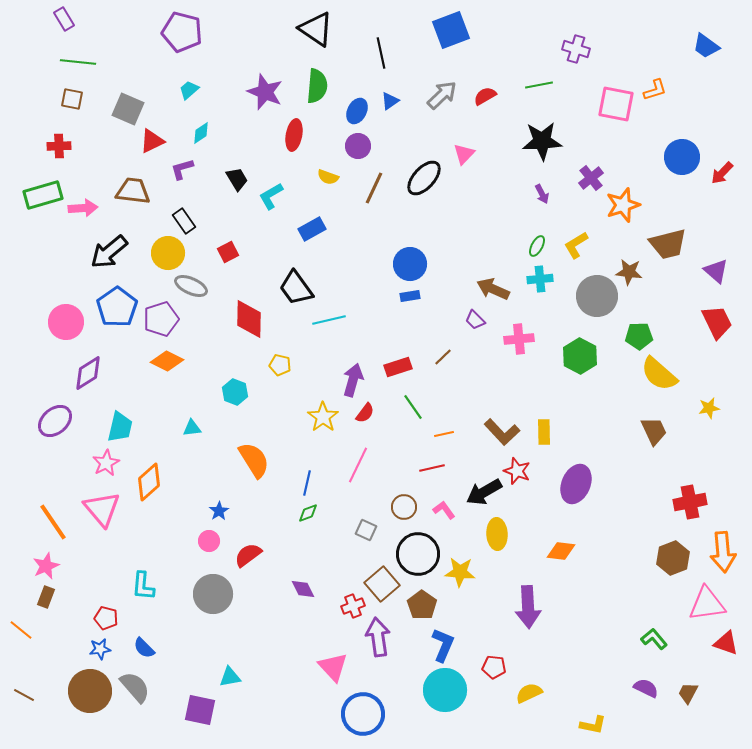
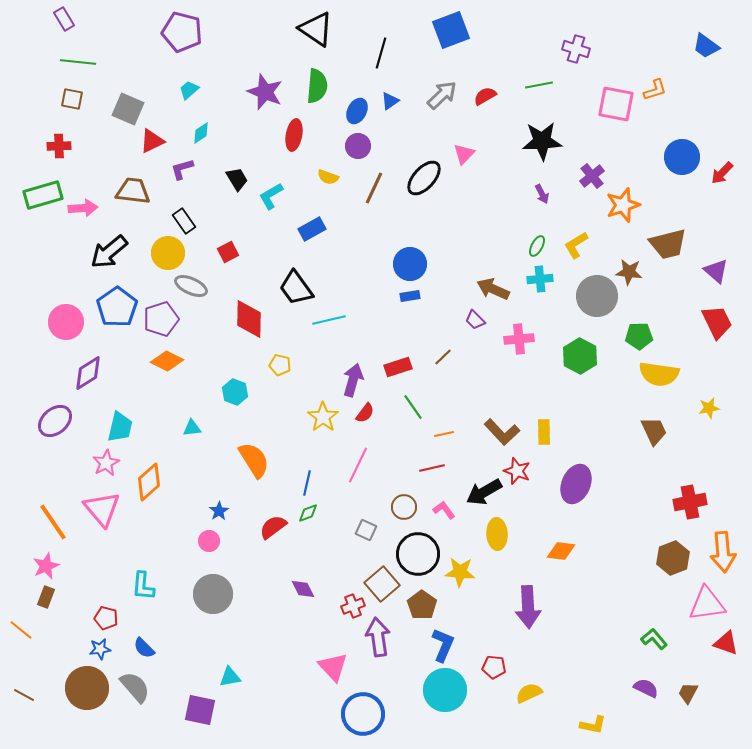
black line at (381, 53): rotated 28 degrees clockwise
purple cross at (591, 178): moved 1 px right, 2 px up
yellow semicircle at (659, 374): rotated 33 degrees counterclockwise
red semicircle at (248, 555): moved 25 px right, 28 px up
brown circle at (90, 691): moved 3 px left, 3 px up
